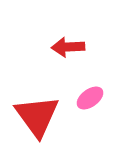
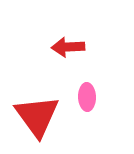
pink ellipse: moved 3 px left, 1 px up; rotated 56 degrees counterclockwise
